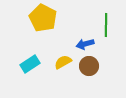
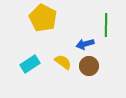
yellow semicircle: rotated 66 degrees clockwise
